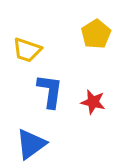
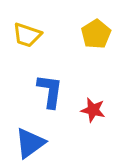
yellow trapezoid: moved 15 px up
red star: moved 8 px down
blue triangle: moved 1 px left, 1 px up
